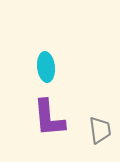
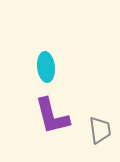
purple L-shape: moved 3 px right, 2 px up; rotated 9 degrees counterclockwise
